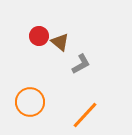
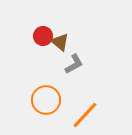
red circle: moved 4 px right
gray L-shape: moved 7 px left
orange circle: moved 16 px right, 2 px up
